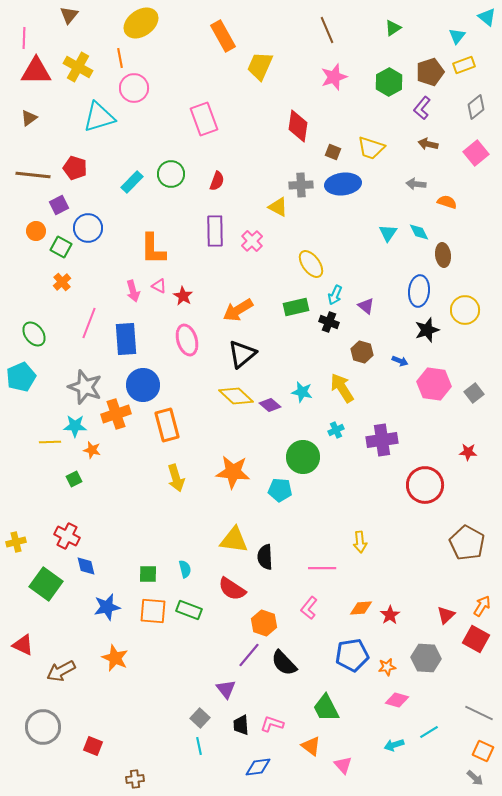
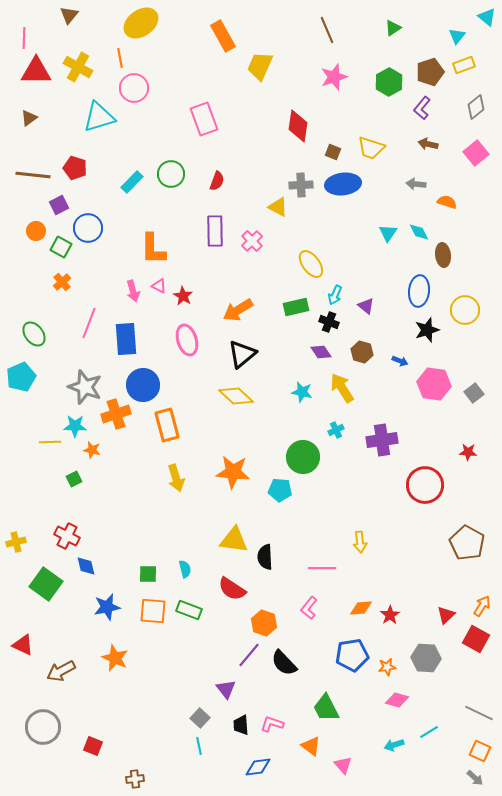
purple diamond at (270, 405): moved 51 px right, 53 px up; rotated 15 degrees clockwise
orange square at (483, 751): moved 3 px left
